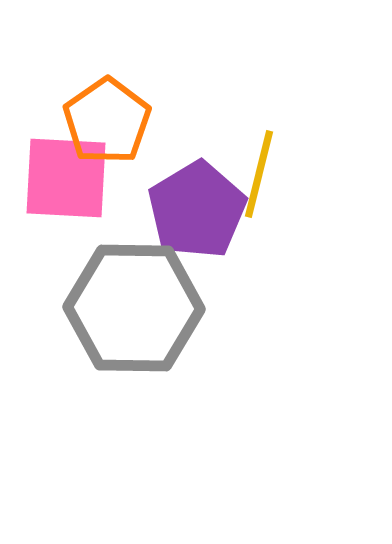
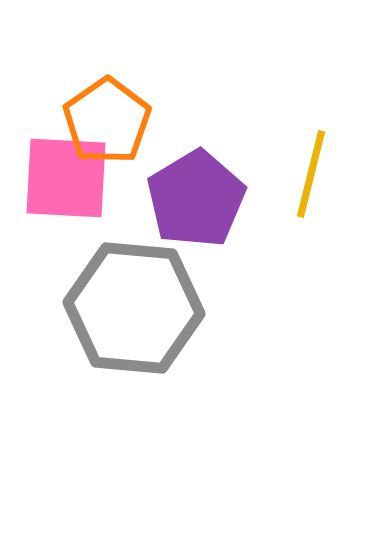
yellow line: moved 52 px right
purple pentagon: moved 1 px left, 11 px up
gray hexagon: rotated 4 degrees clockwise
